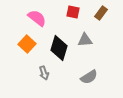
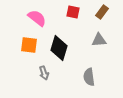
brown rectangle: moved 1 px right, 1 px up
gray triangle: moved 14 px right
orange square: moved 2 px right, 1 px down; rotated 36 degrees counterclockwise
gray semicircle: rotated 114 degrees clockwise
